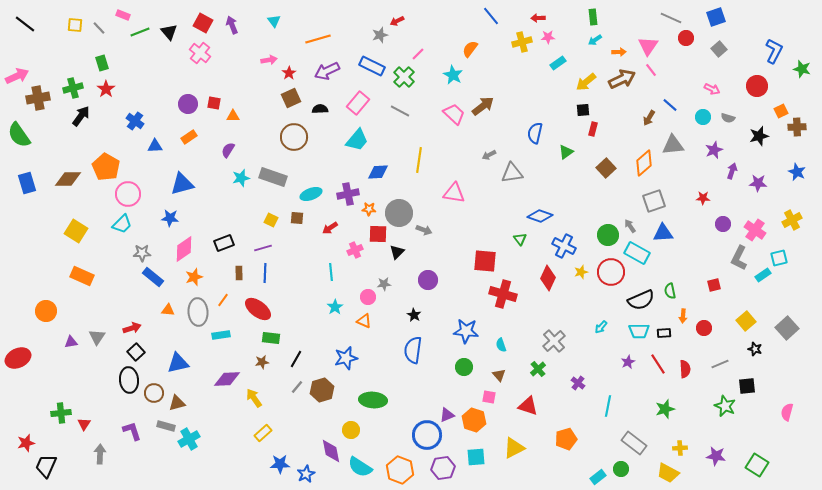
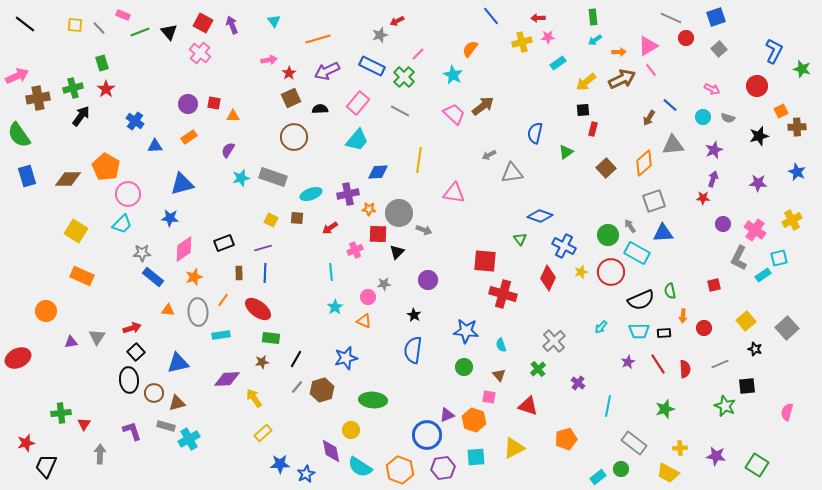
pink triangle at (648, 46): rotated 25 degrees clockwise
purple arrow at (732, 171): moved 19 px left, 8 px down
blue rectangle at (27, 183): moved 7 px up
